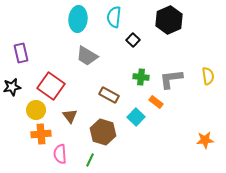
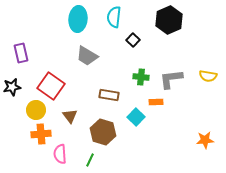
yellow semicircle: rotated 108 degrees clockwise
brown rectangle: rotated 18 degrees counterclockwise
orange rectangle: rotated 40 degrees counterclockwise
